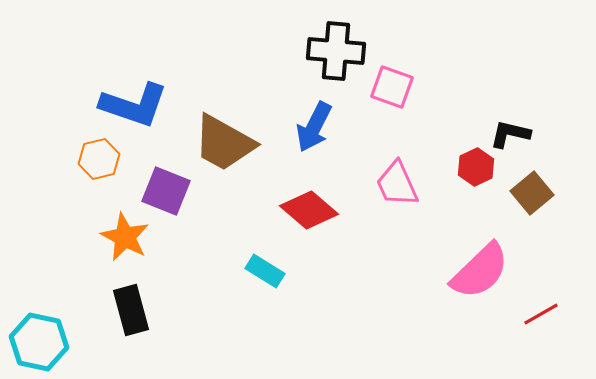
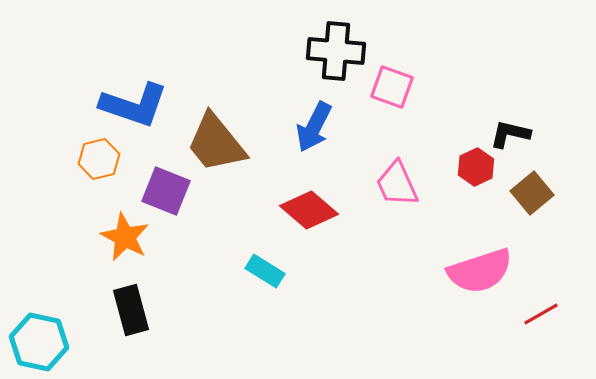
brown trapezoid: moved 8 px left; rotated 22 degrees clockwise
pink semicircle: rotated 26 degrees clockwise
